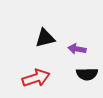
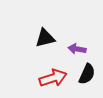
black semicircle: rotated 65 degrees counterclockwise
red arrow: moved 17 px right
